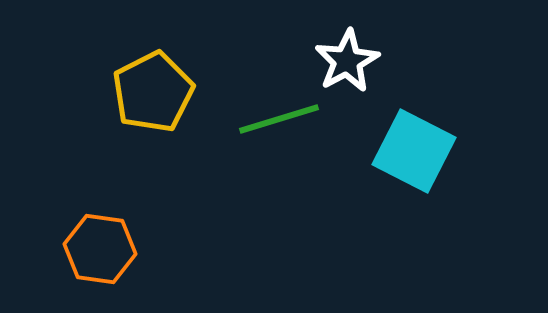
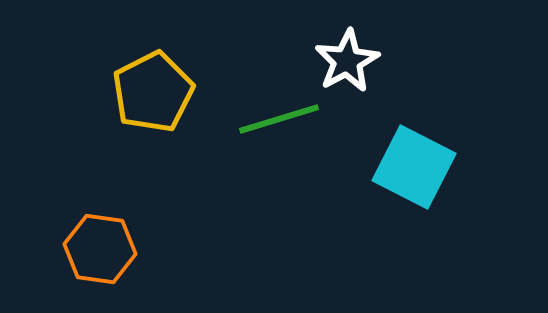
cyan square: moved 16 px down
